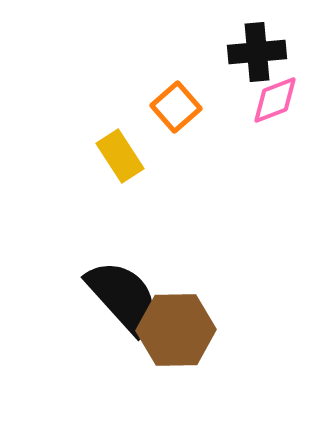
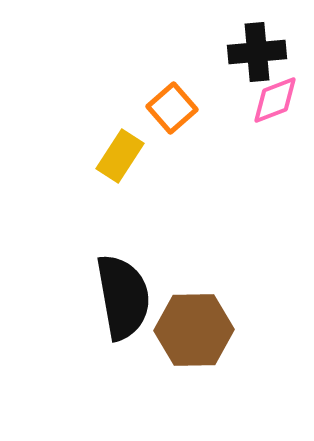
orange square: moved 4 px left, 1 px down
yellow rectangle: rotated 66 degrees clockwise
black semicircle: rotated 32 degrees clockwise
brown hexagon: moved 18 px right
